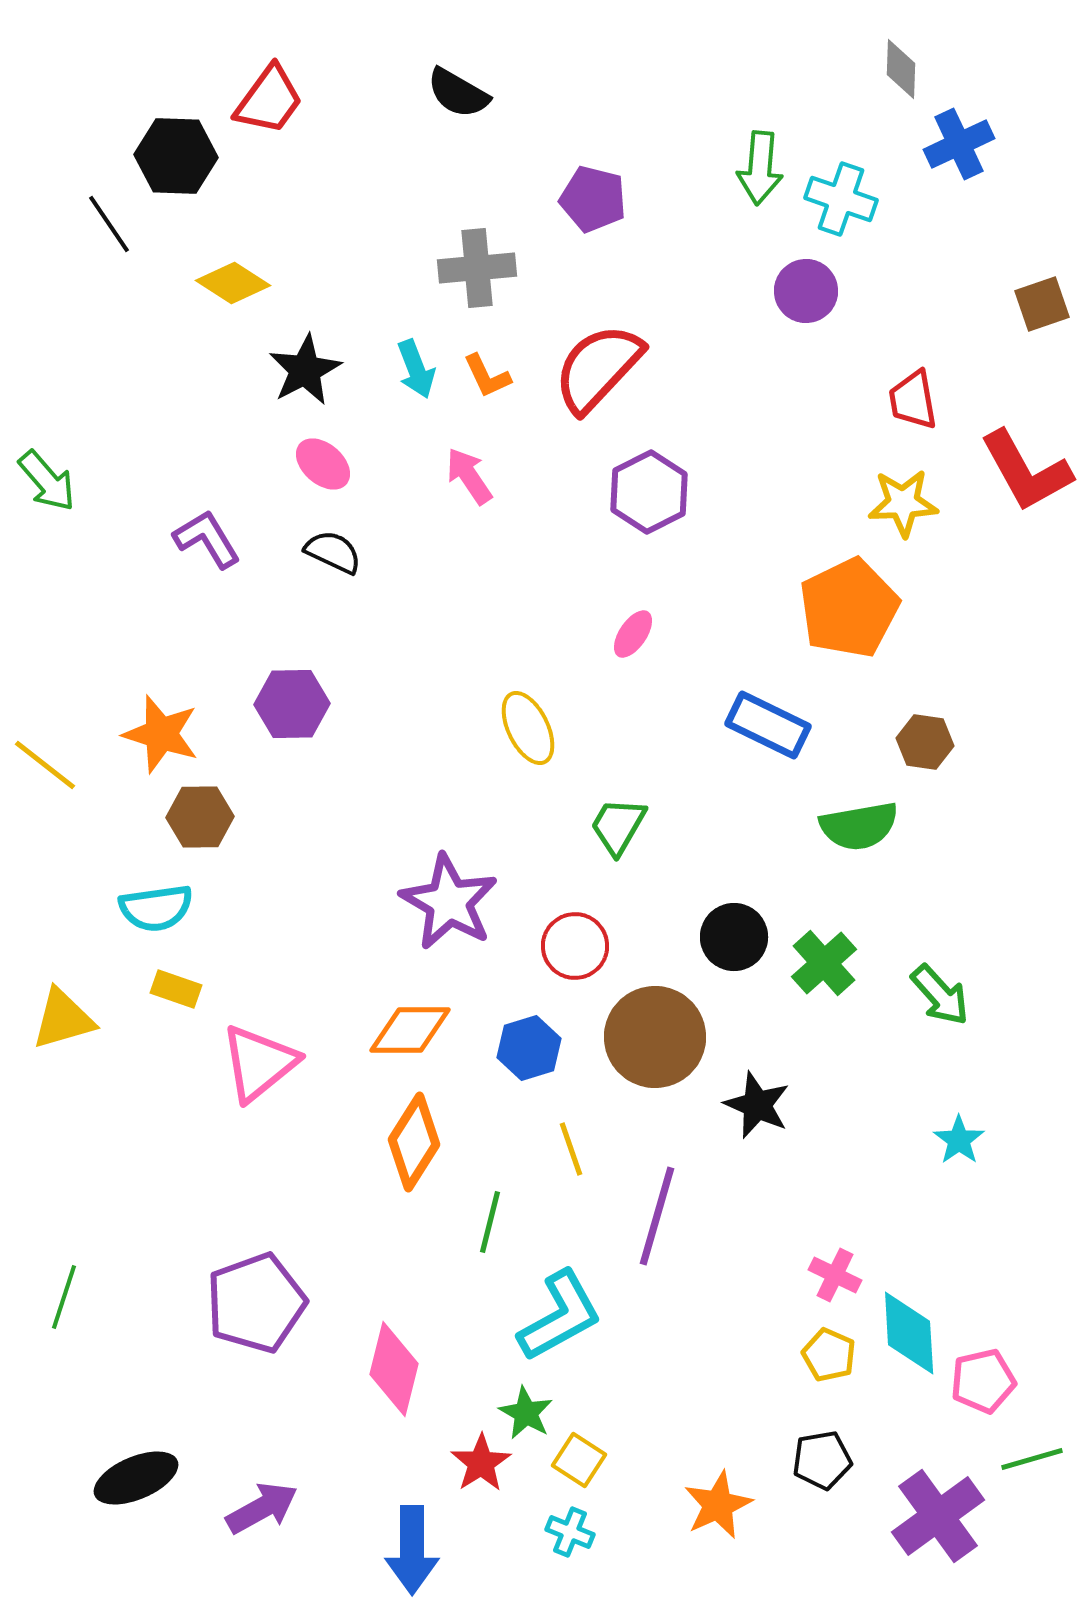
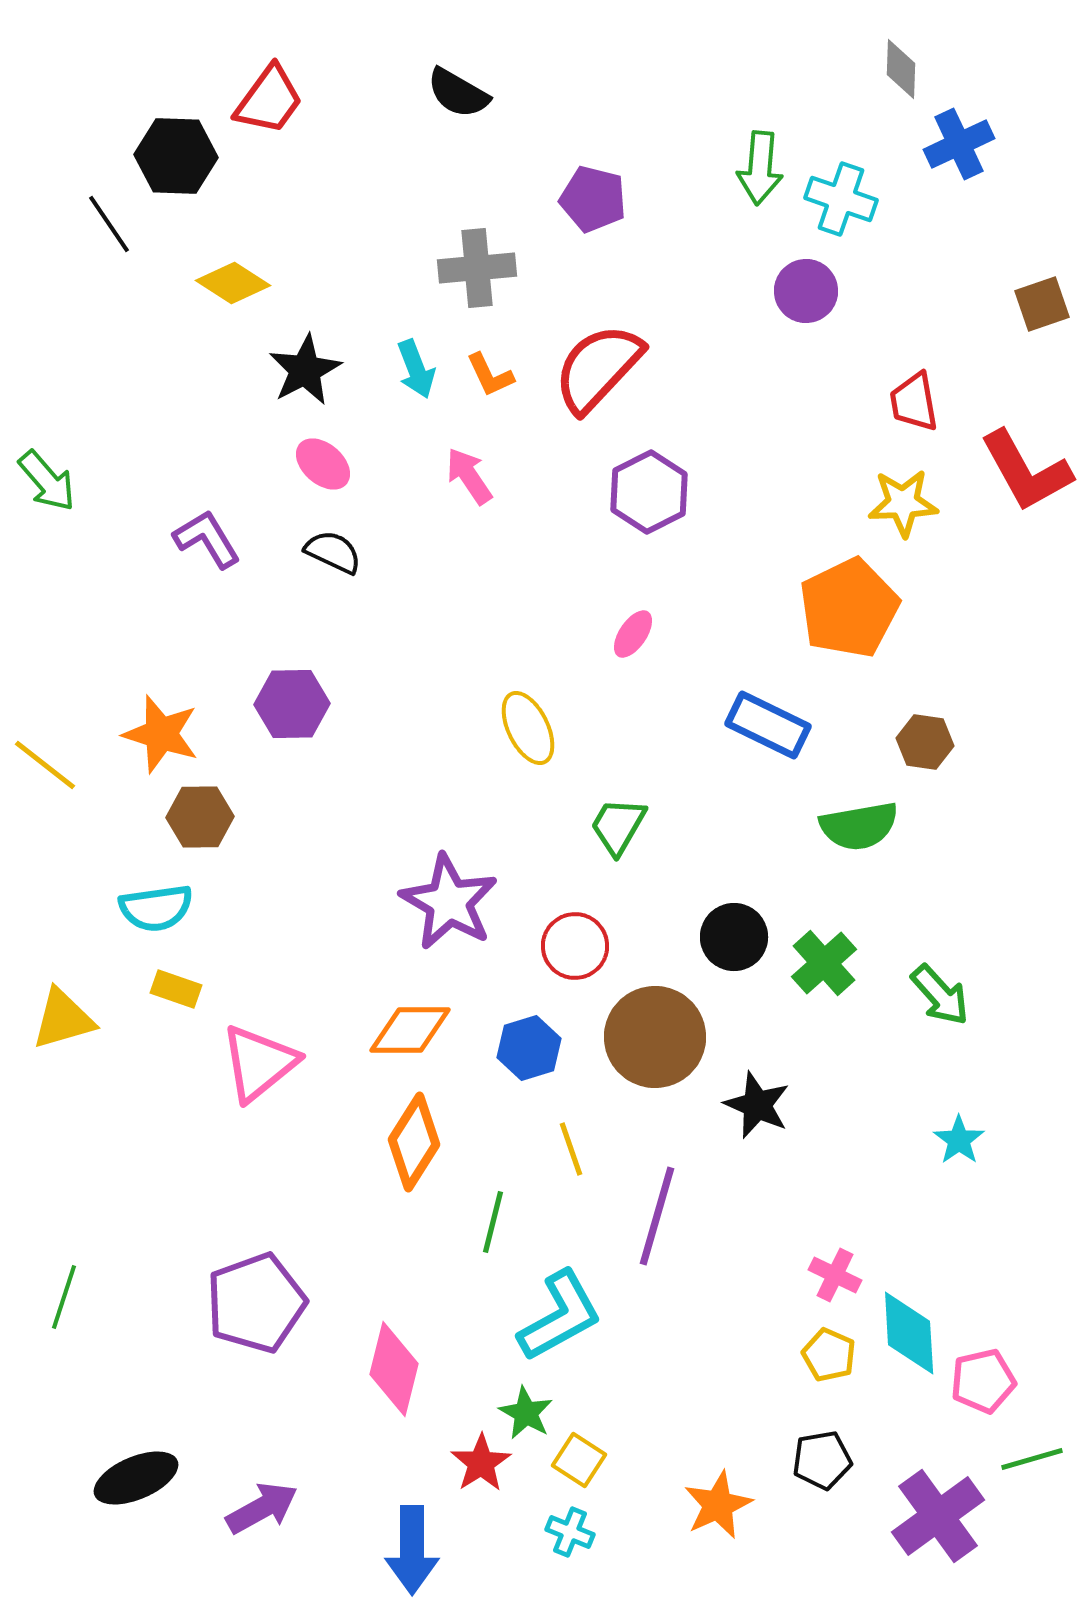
orange L-shape at (487, 376): moved 3 px right, 1 px up
red trapezoid at (913, 400): moved 1 px right, 2 px down
green line at (490, 1222): moved 3 px right
